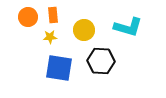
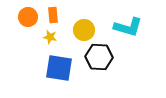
yellow star: rotated 16 degrees clockwise
black hexagon: moved 2 px left, 4 px up
